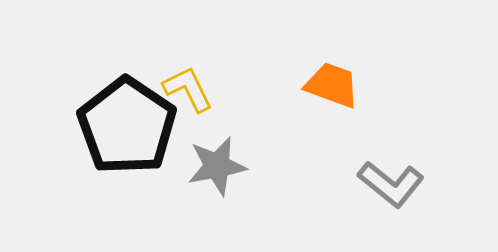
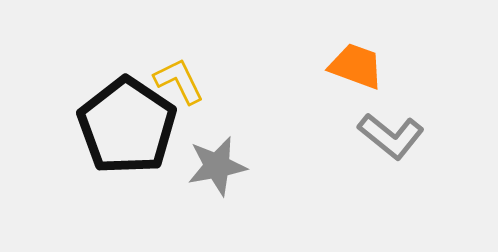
orange trapezoid: moved 24 px right, 19 px up
yellow L-shape: moved 9 px left, 8 px up
gray L-shape: moved 48 px up
